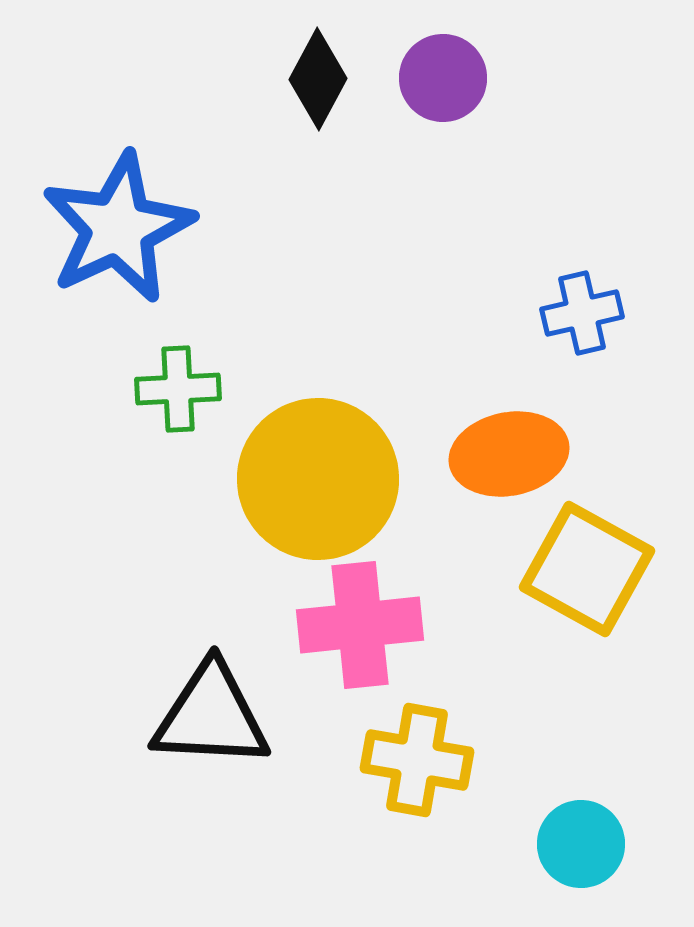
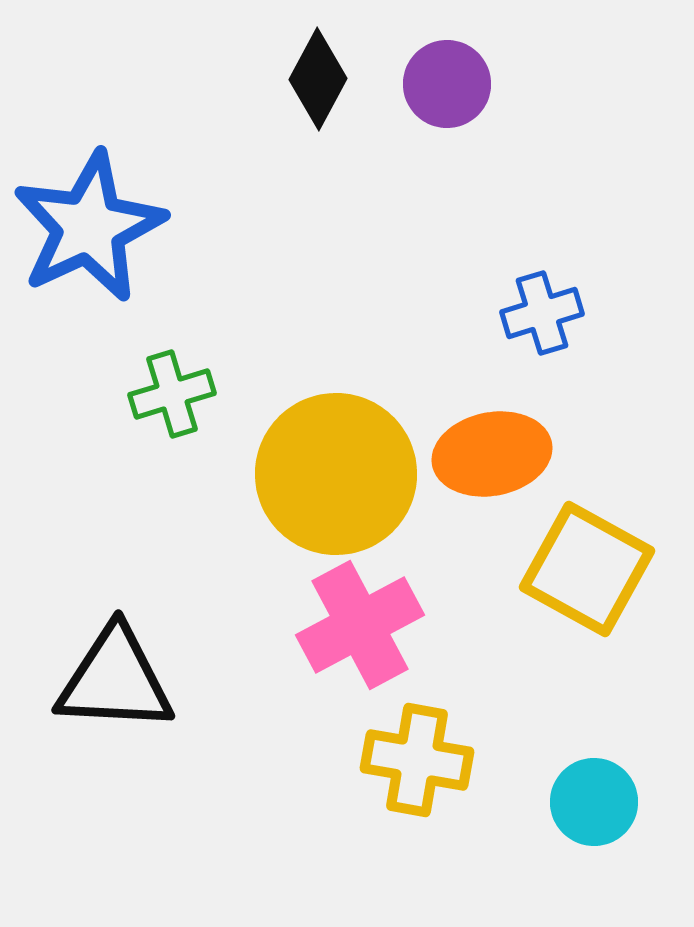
purple circle: moved 4 px right, 6 px down
blue star: moved 29 px left, 1 px up
blue cross: moved 40 px left; rotated 4 degrees counterclockwise
green cross: moved 6 px left, 5 px down; rotated 14 degrees counterclockwise
orange ellipse: moved 17 px left
yellow circle: moved 18 px right, 5 px up
pink cross: rotated 22 degrees counterclockwise
black triangle: moved 96 px left, 36 px up
cyan circle: moved 13 px right, 42 px up
